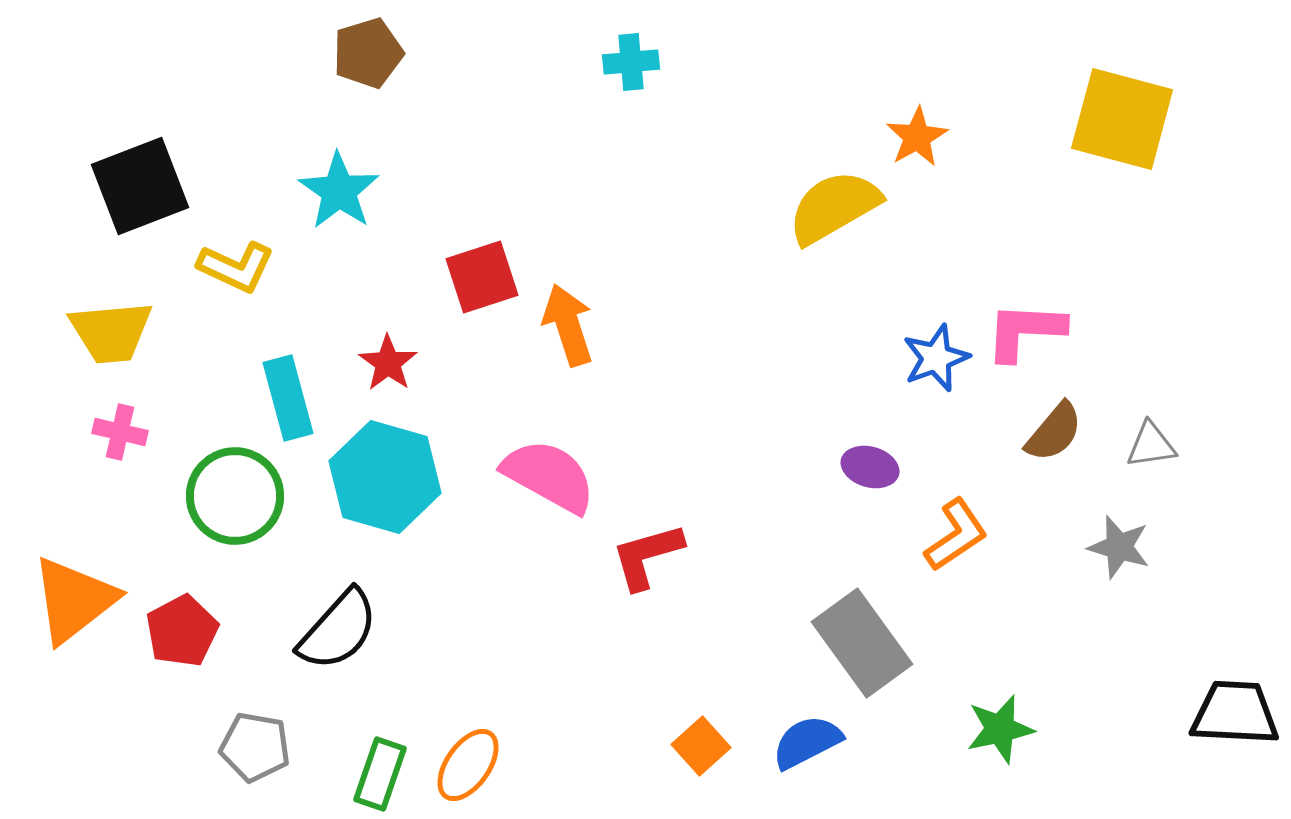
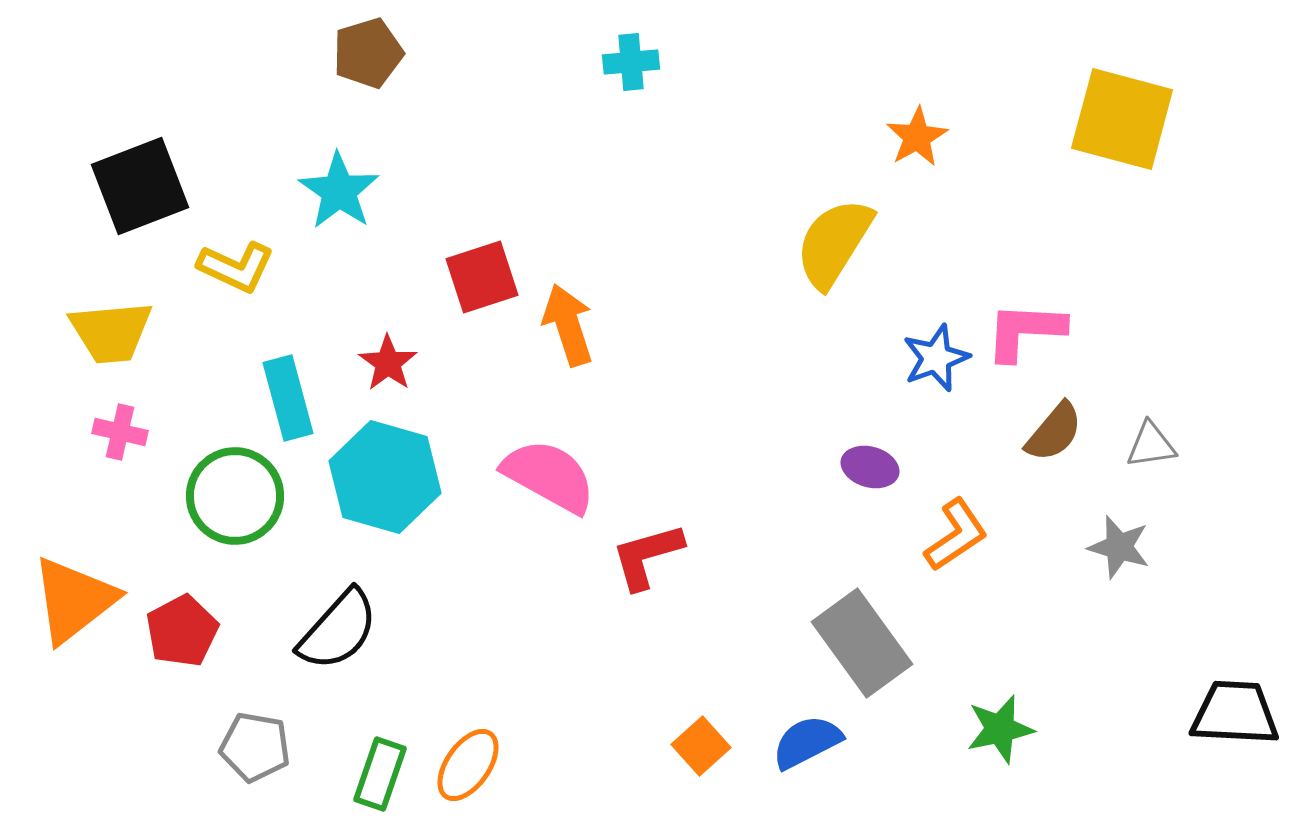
yellow semicircle: moved 36 px down; rotated 28 degrees counterclockwise
